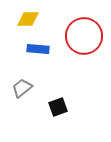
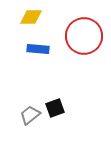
yellow diamond: moved 3 px right, 2 px up
gray trapezoid: moved 8 px right, 27 px down
black square: moved 3 px left, 1 px down
